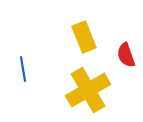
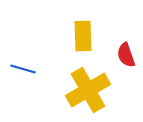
yellow rectangle: moved 1 px left, 1 px up; rotated 20 degrees clockwise
blue line: rotated 65 degrees counterclockwise
